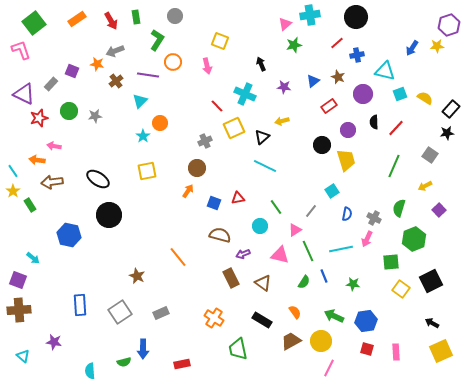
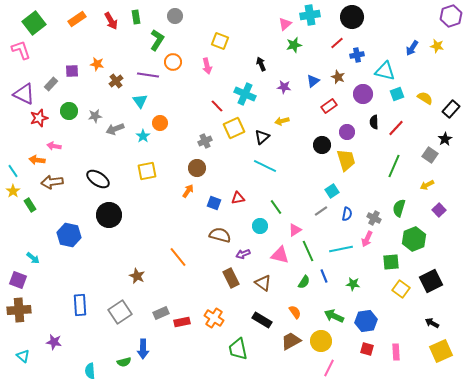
black circle at (356, 17): moved 4 px left
purple hexagon at (449, 25): moved 2 px right, 9 px up
yellow star at (437, 46): rotated 16 degrees clockwise
gray arrow at (115, 51): moved 78 px down
purple square at (72, 71): rotated 24 degrees counterclockwise
cyan square at (400, 94): moved 3 px left
cyan triangle at (140, 101): rotated 21 degrees counterclockwise
purple circle at (348, 130): moved 1 px left, 2 px down
black star at (447, 133): moved 2 px left, 6 px down; rotated 24 degrees counterclockwise
yellow arrow at (425, 186): moved 2 px right, 1 px up
gray line at (311, 211): moved 10 px right; rotated 16 degrees clockwise
red rectangle at (182, 364): moved 42 px up
